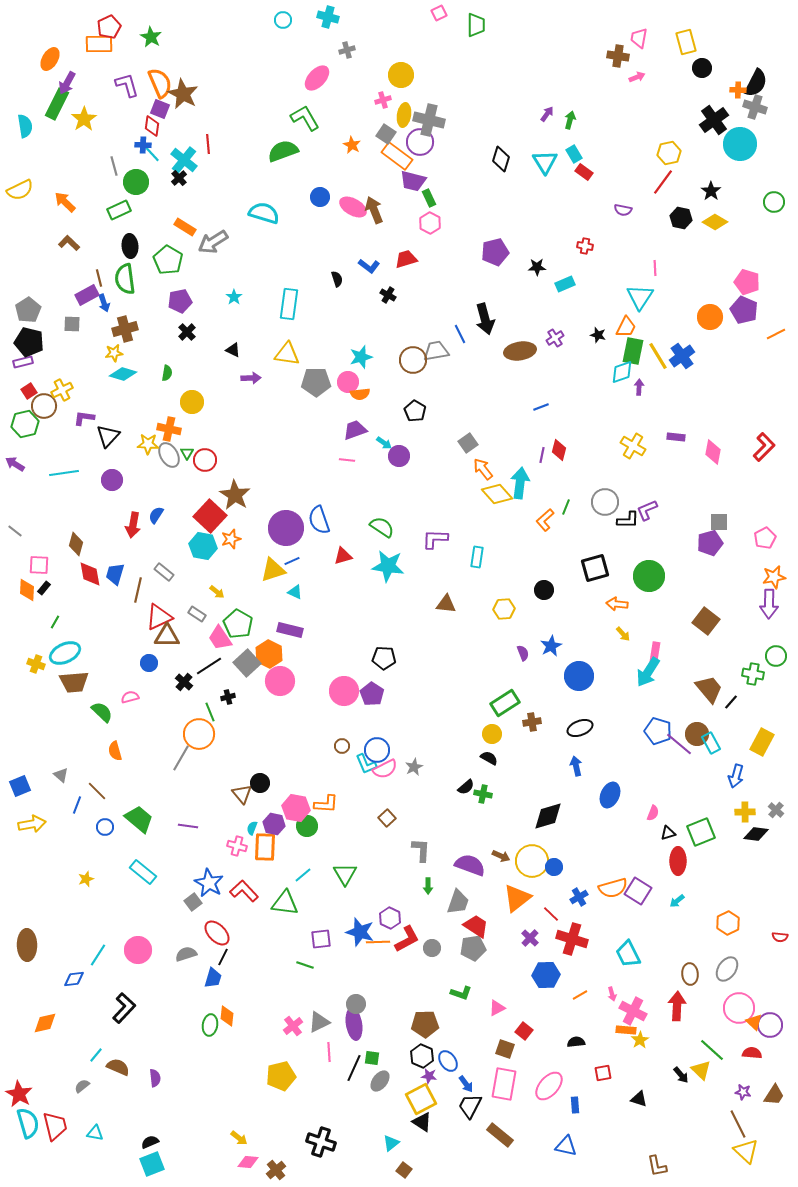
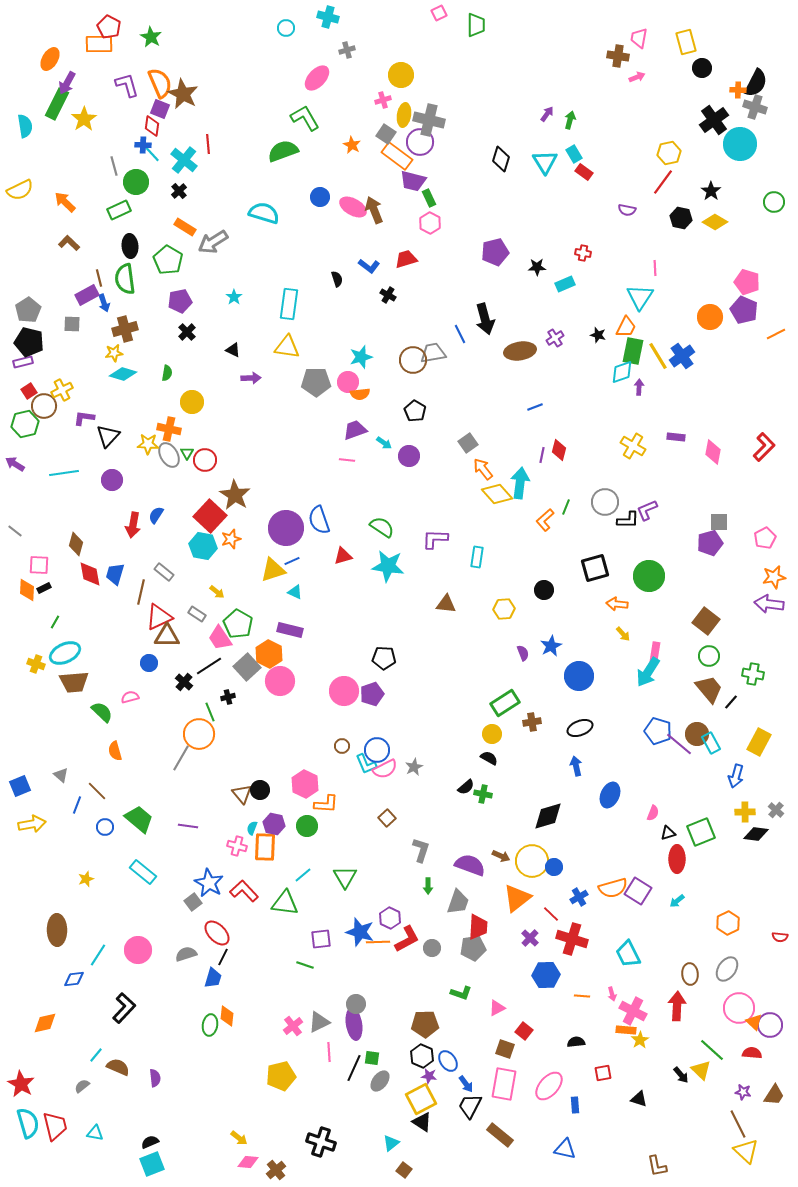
cyan circle at (283, 20): moved 3 px right, 8 px down
red pentagon at (109, 27): rotated 20 degrees counterclockwise
black cross at (179, 178): moved 13 px down
purple semicircle at (623, 210): moved 4 px right
red cross at (585, 246): moved 2 px left, 7 px down
gray trapezoid at (436, 351): moved 3 px left, 2 px down
yellow triangle at (287, 354): moved 7 px up
blue line at (541, 407): moved 6 px left
purple circle at (399, 456): moved 10 px right
black rectangle at (44, 588): rotated 24 degrees clockwise
brown line at (138, 590): moved 3 px right, 2 px down
purple arrow at (769, 604): rotated 96 degrees clockwise
green circle at (776, 656): moved 67 px left
gray square at (247, 663): moved 4 px down
purple pentagon at (372, 694): rotated 20 degrees clockwise
yellow rectangle at (762, 742): moved 3 px left
black circle at (260, 783): moved 7 px down
pink hexagon at (296, 808): moved 9 px right, 24 px up; rotated 16 degrees clockwise
gray L-shape at (421, 850): rotated 15 degrees clockwise
red ellipse at (678, 861): moved 1 px left, 2 px up
green triangle at (345, 874): moved 3 px down
red trapezoid at (476, 926): moved 2 px right, 1 px down; rotated 60 degrees clockwise
brown ellipse at (27, 945): moved 30 px right, 15 px up
orange line at (580, 995): moved 2 px right, 1 px down; rotated 35 degrees clockwise
red star at (19, 1094): moved 2 px right, 10 px up
blue triangle at (566, 1146): moved 1 px left, 3 px down
